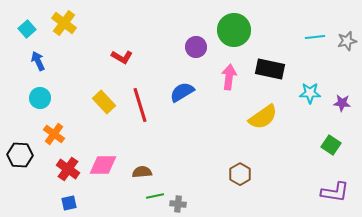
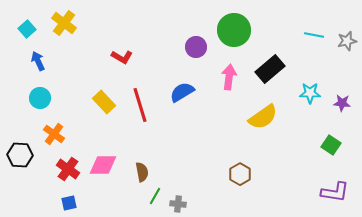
cyan line: moved 1 px left, 2 px up; rotated 18 degrees clockwise
black rectangle: rotated 52 degrees counterclockwise
brown semicircle: rotated 84 degrees clockwise
green line: rotated 48 degrees counterclockwise
